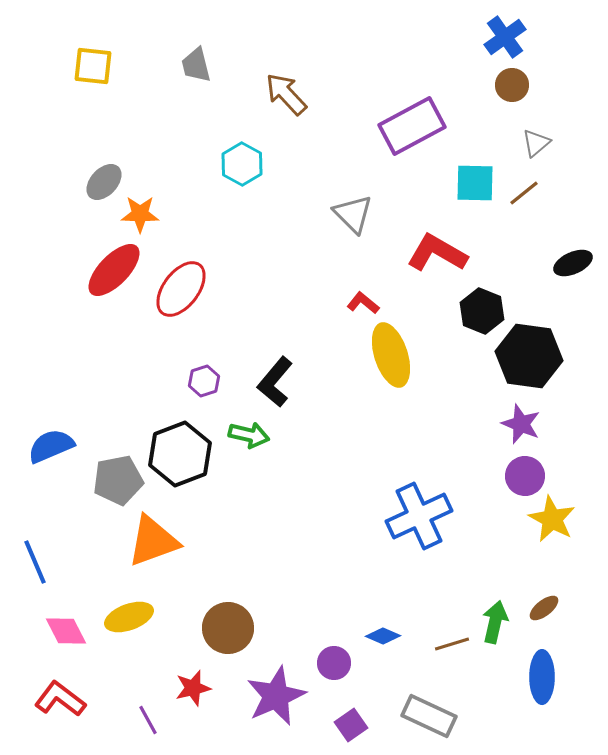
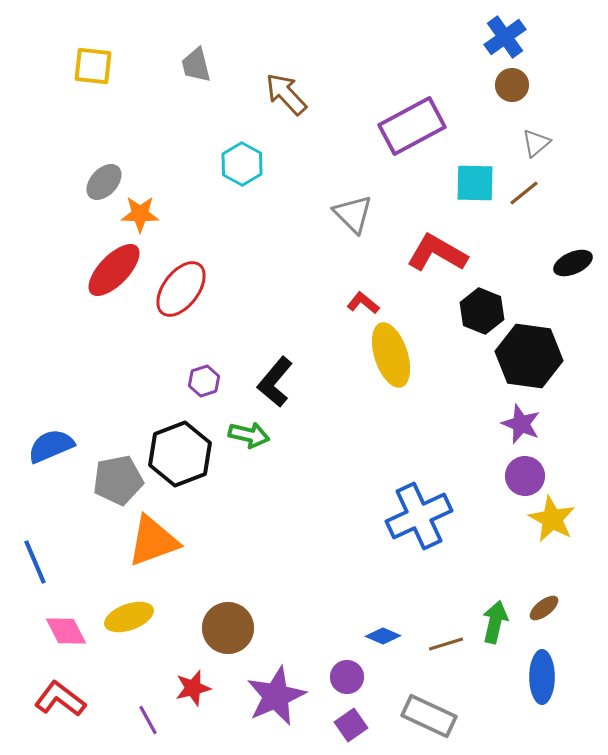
brown line at (452, 644): moved 6 px left
purple circle at (334, 663): moved 13 px right, 14 px down
